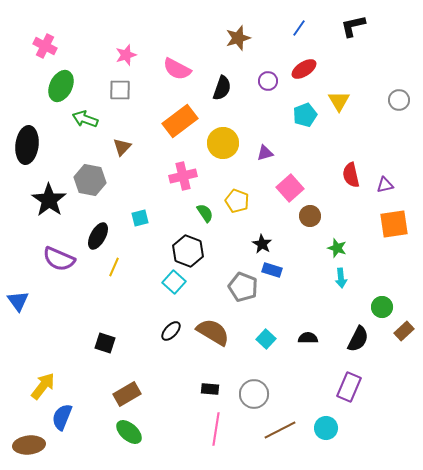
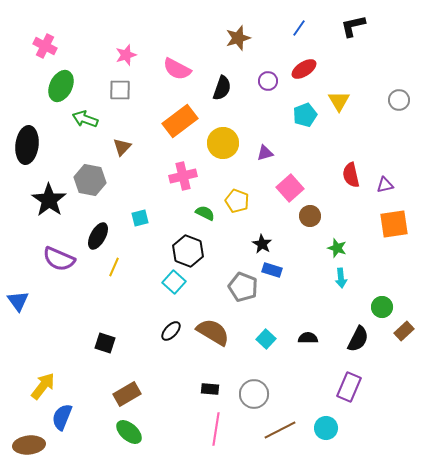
green semicircle at (205, 213): rotated 30 degrees counterclockwise
